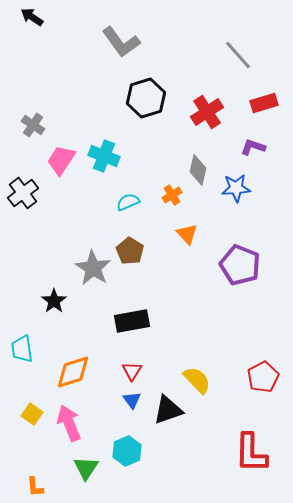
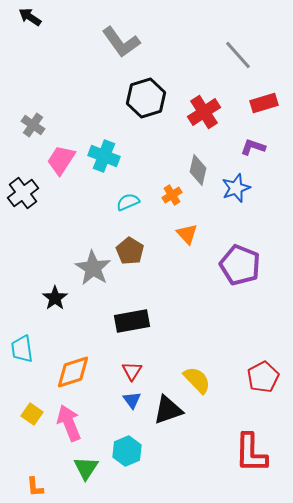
black arrow: moved 2 px left
red cross: moved 3 px left
blue star: rotated 16 degrees counterclockwise
black star: moved 1 px right, 3 px up
